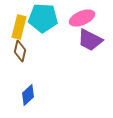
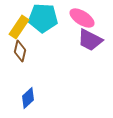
pink ellipse: rotated 55 degrees clockwise
yellow rectangle: rotated 20 degrees clockwise
blue diamond: moved 3 px down
